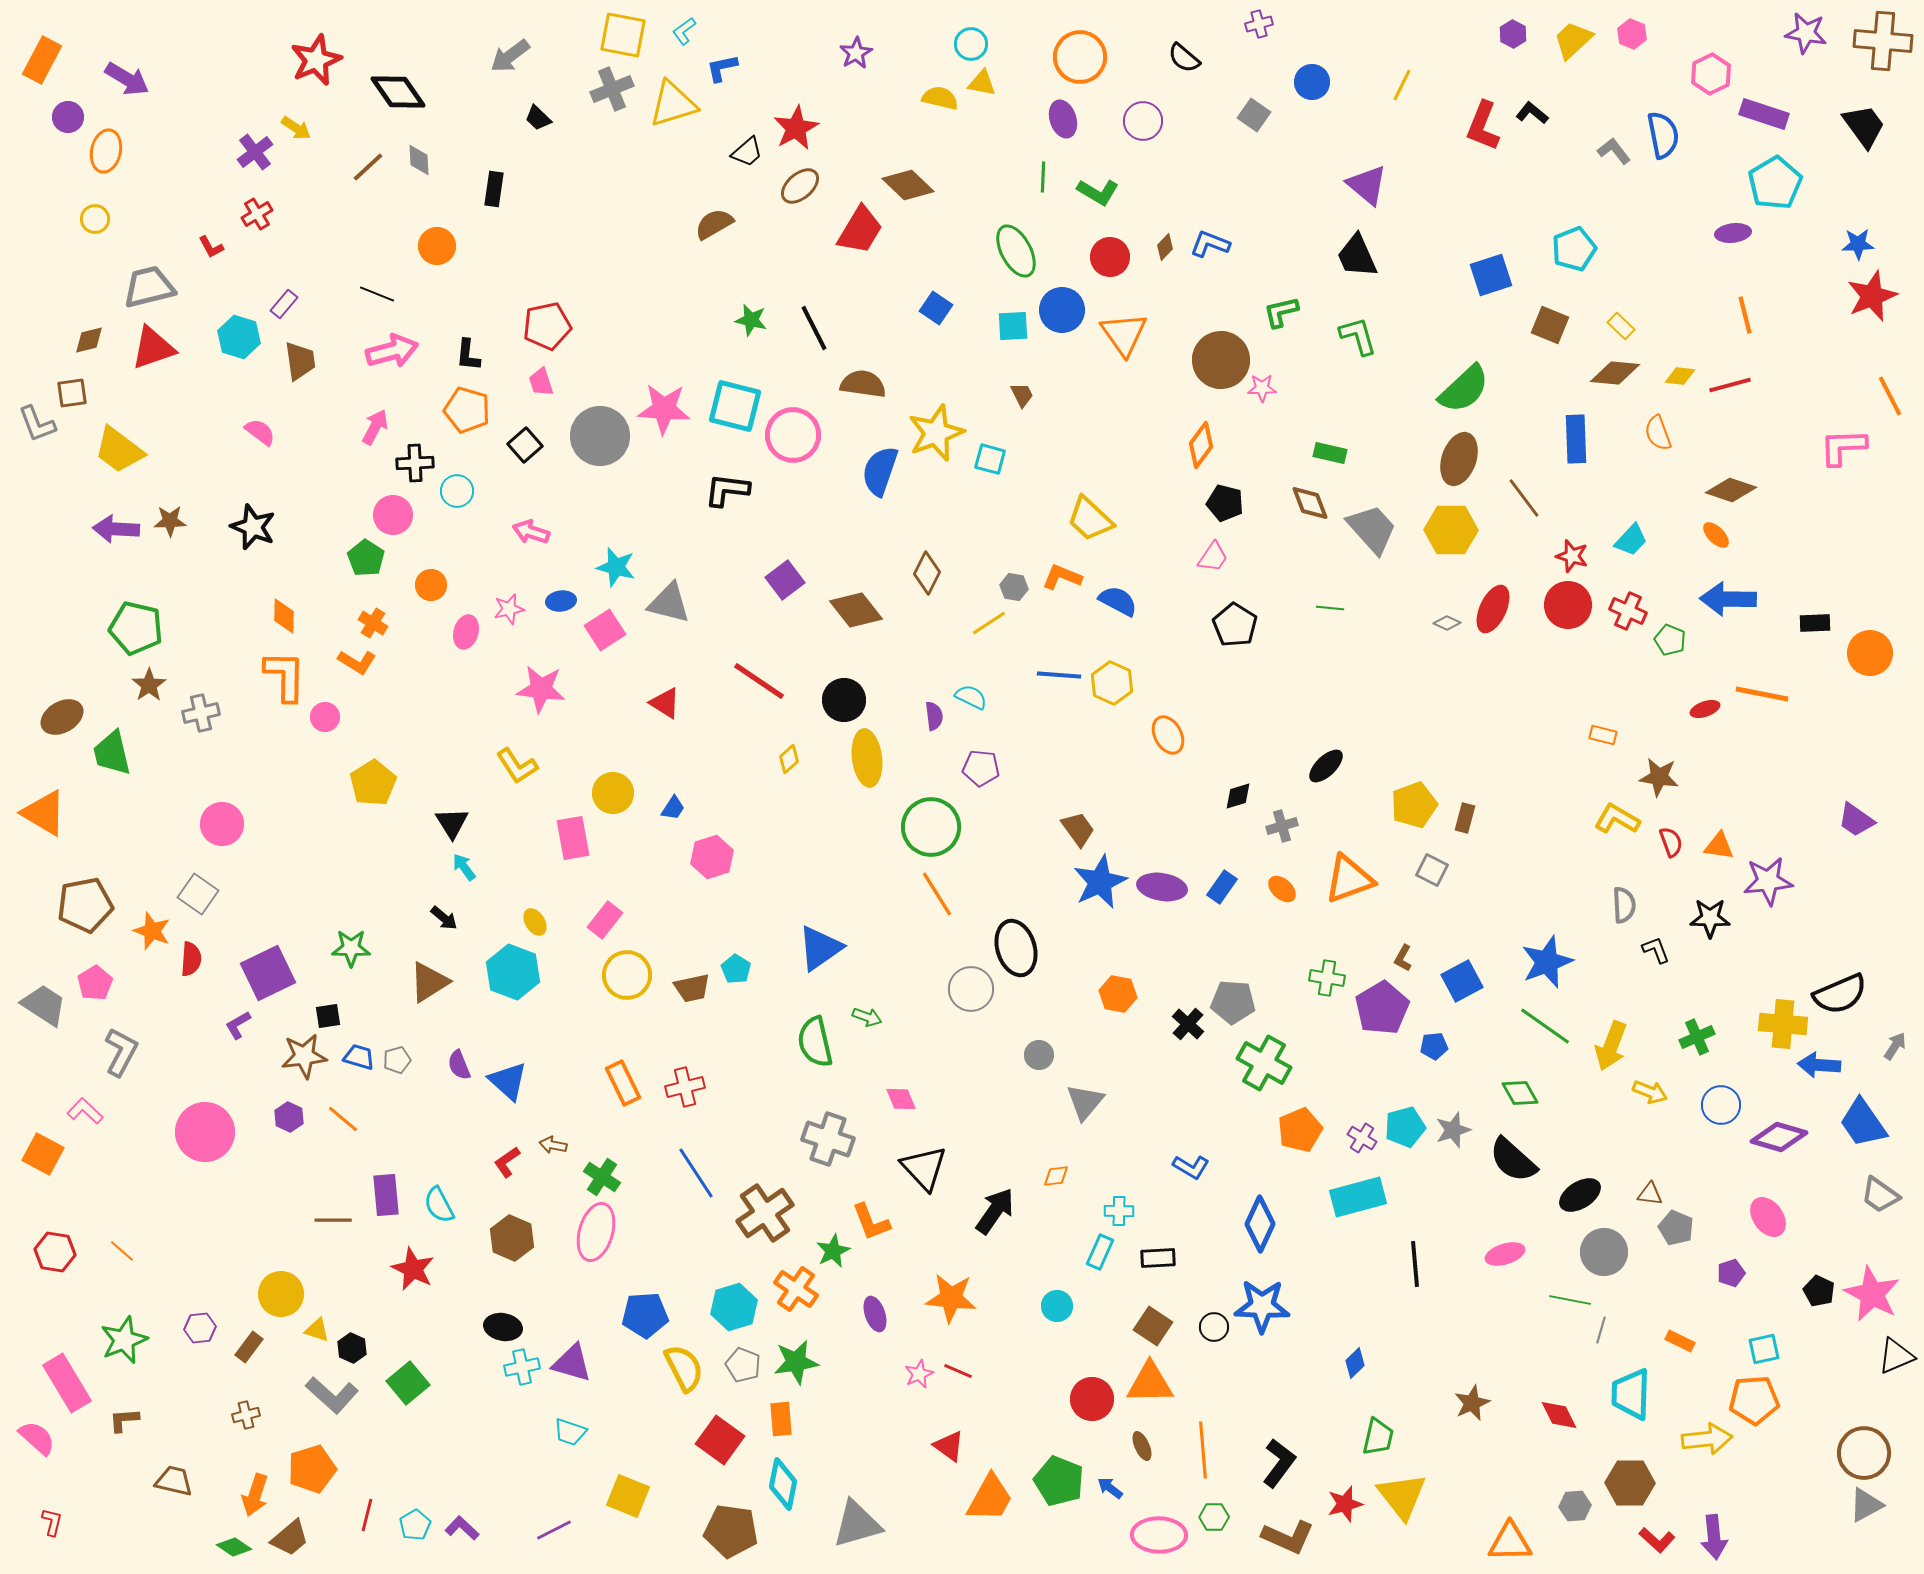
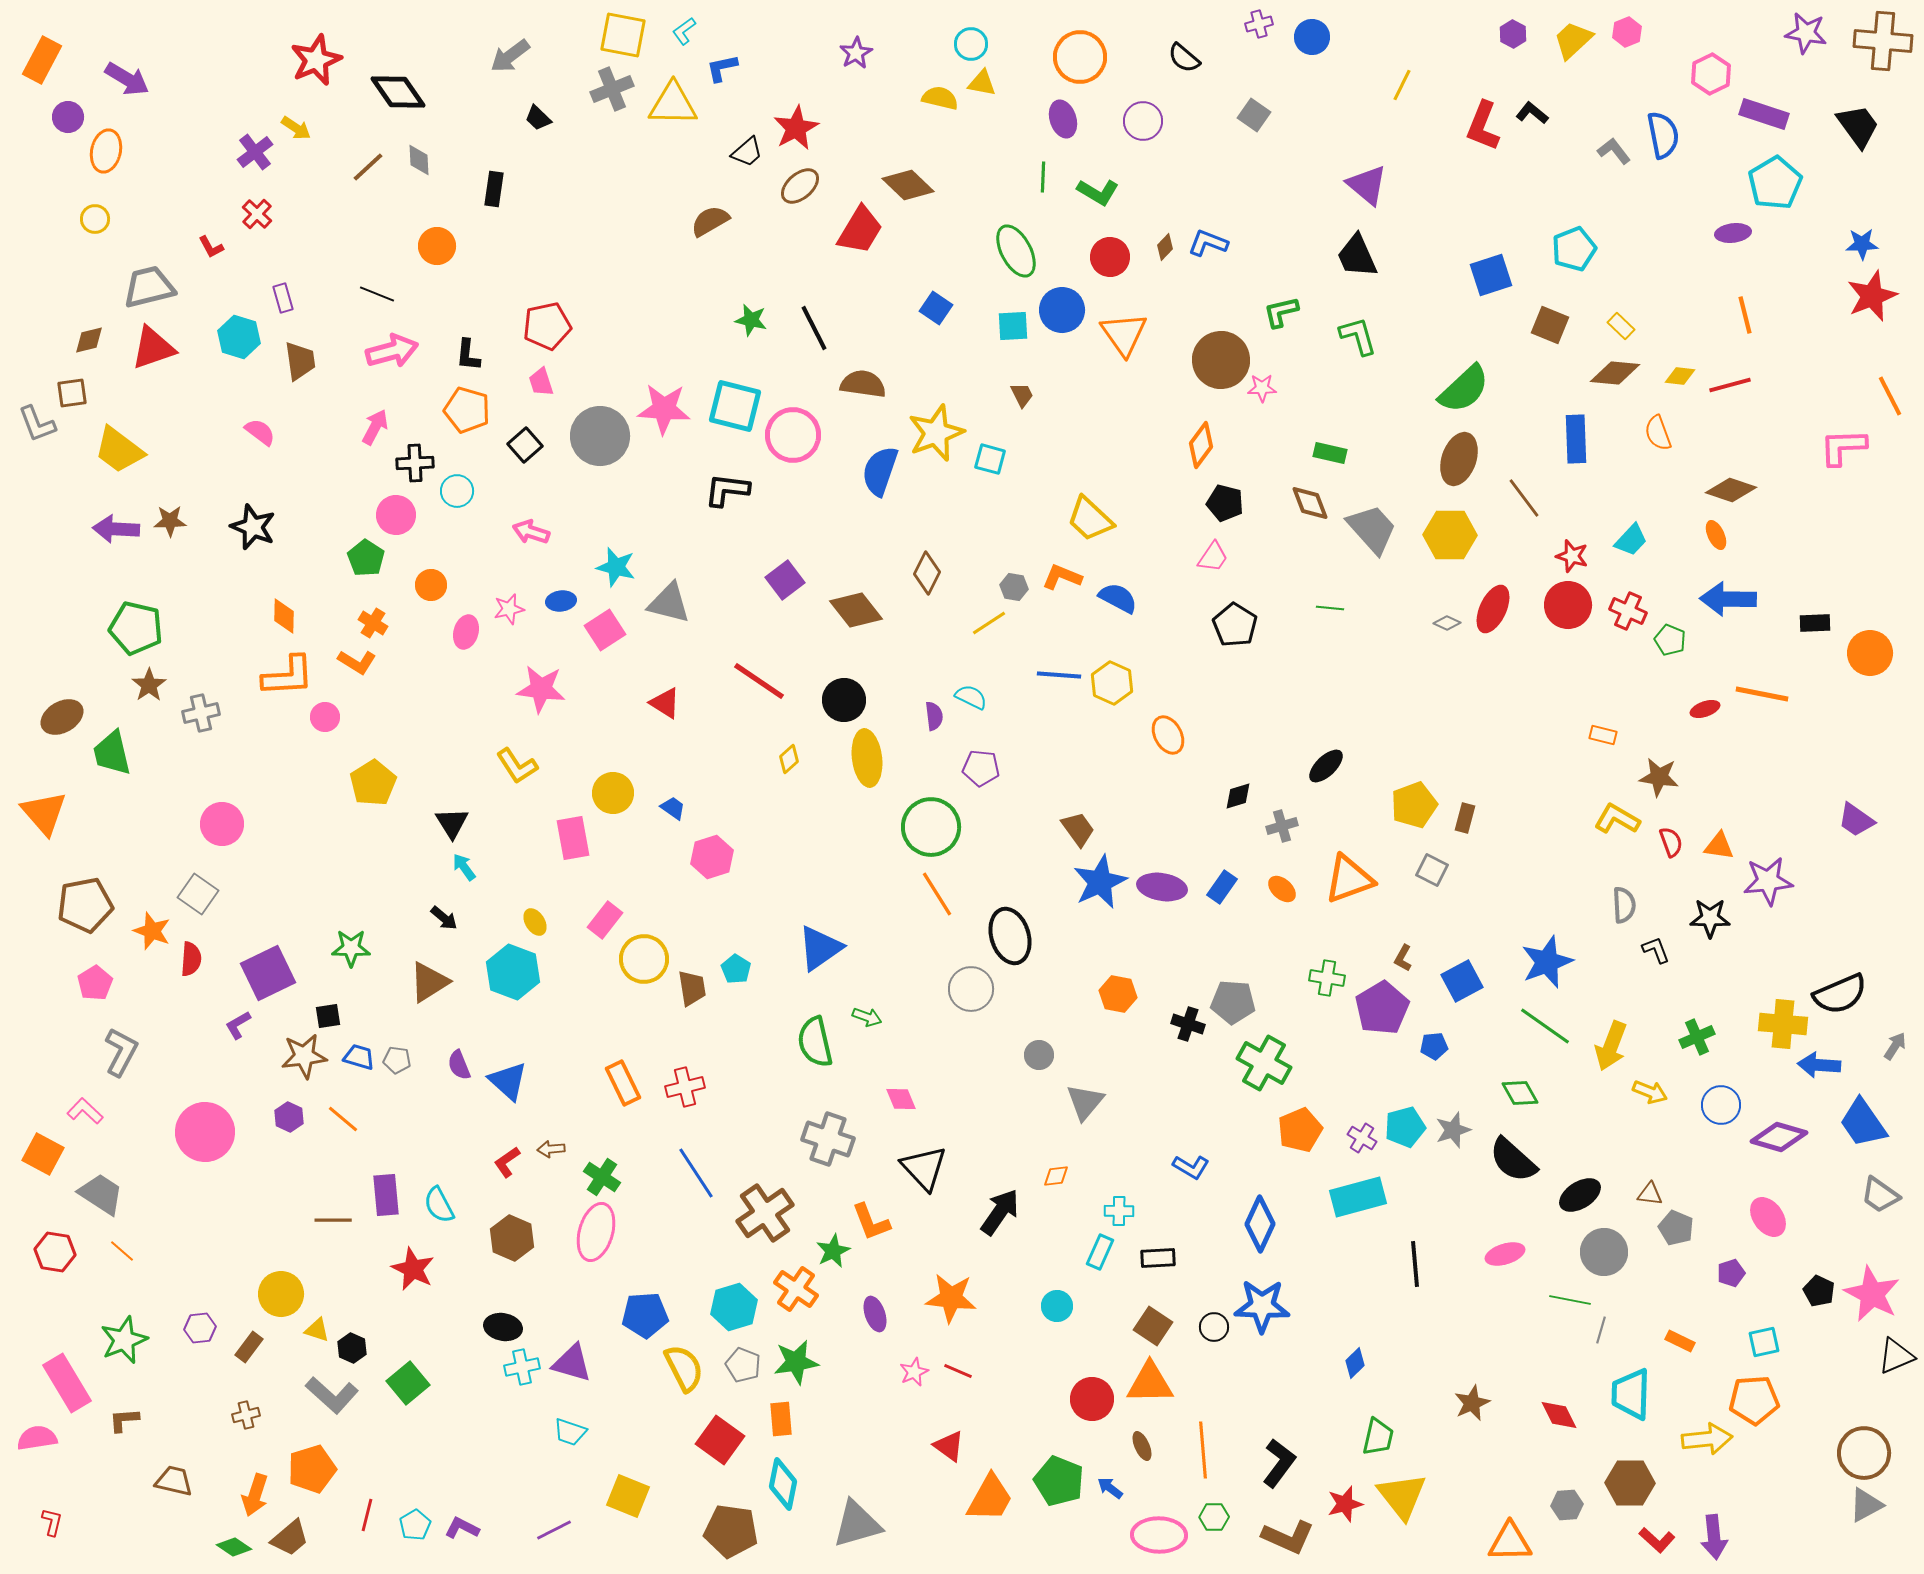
pink hexagon at (1632, 34): moved 5 px left, 2 px up; rotated 16 degrees clockwise
blue circle at (1312, 82): moved 45 px up
yellow triangle at (673, 104): rotated 18 degrees clockwise
black trapezoid at (1864, 126): moved 6 px left
red cross at (257, 214): rotated 16 degrees counterclockwise
brown semicircle at (714, 224): moved 4 px left, 3 px up
blue L-shape at (1210, 244): moved 2 px left, 1 px up
blue star at (1858, 244): moved 4 px right
purple rectangle at (284, 304): moved 1 px left, 6 px up; rotated 56 degrees counterclockwise
pink circle at (393, 515): moved 3 px right
yellow hexagon at (1451, 530): moved 1 px left, 5 px down
orange ellipse at (1716, 535): rotated 20 degrees clockwise
blue semicircle at (1118, 601): moved 3 px up
orange L-shape at (285, 676): moved 3 px right; rotated 86 degrees clockwise
blue trapezoid at (673, 808): rotated 88 degrees counterclockwise
orange triangle at (44, 813): rotated 18 degrees clockwise
black ellipse at (1016, 948): moved 6 px left, 12 px up
yellow circle at (627, 975): moved 17 px right, 16 px up
brown trapezoid at (692, 988): rotated 87 degrees counterclockwise
gray trapezoid at (44, 1005): moved 57 px right, 189 px down
black cross at (1188, 1024): rotated 24 degrees counterclockwise
gray pentagon at (397, 1060): rotated 24 degrees clockwise
brown arrow at (553, 1145): moved 2 px left, 4 px down; rotated 16 degrees counterclockwise
black arrow at (995, 1211): moved 5 px right, 1 px down
cyan square at (1764, 1349): moved 7 px up
pink star at (919, 1374): moved 5 px left, 2 px up
pink semicircle at (37, 1438): rotated 51 degrees counterclockwise
gray hexagon at (1575, 1506): moved 8 px left, 1 px up
purple L-shape at (462, 1528): rotated 16 degrees counterclockwise
